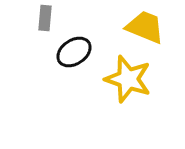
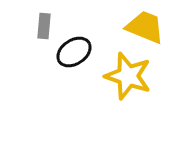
gray rectangle: moved 1 px left, 8 px down
yellow star: moved 3 px up
